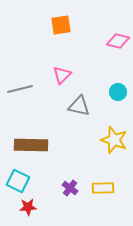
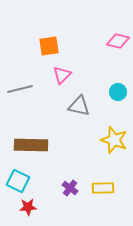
orange square: moved 12 px left, 21 px down
